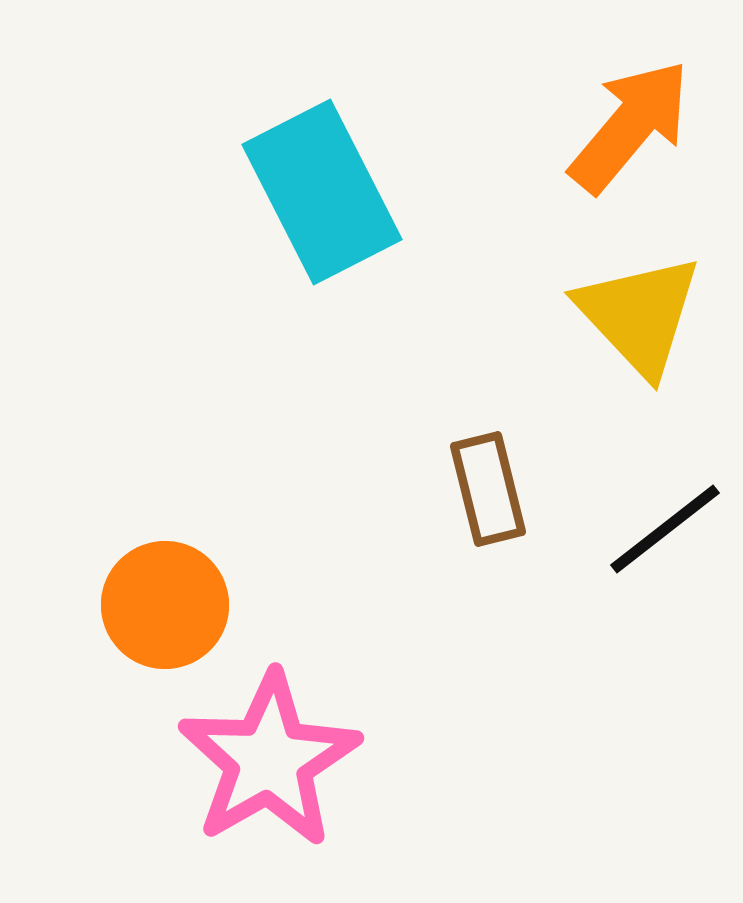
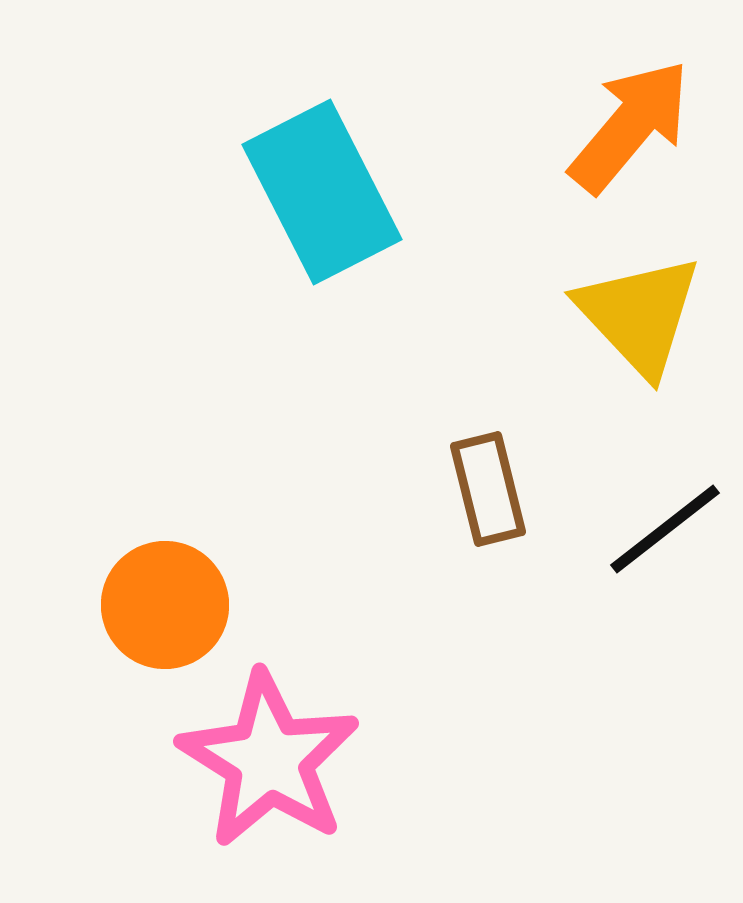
pink star: rotated 10 degrees counterclockwise
